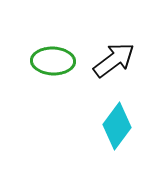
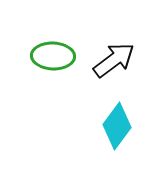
green ellipse: moved 5 px up
